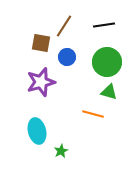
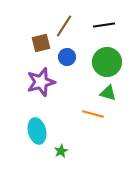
brown square: rotated 24 degrees counterclockwise
green triangle: moved 1 px left, 1 px down
